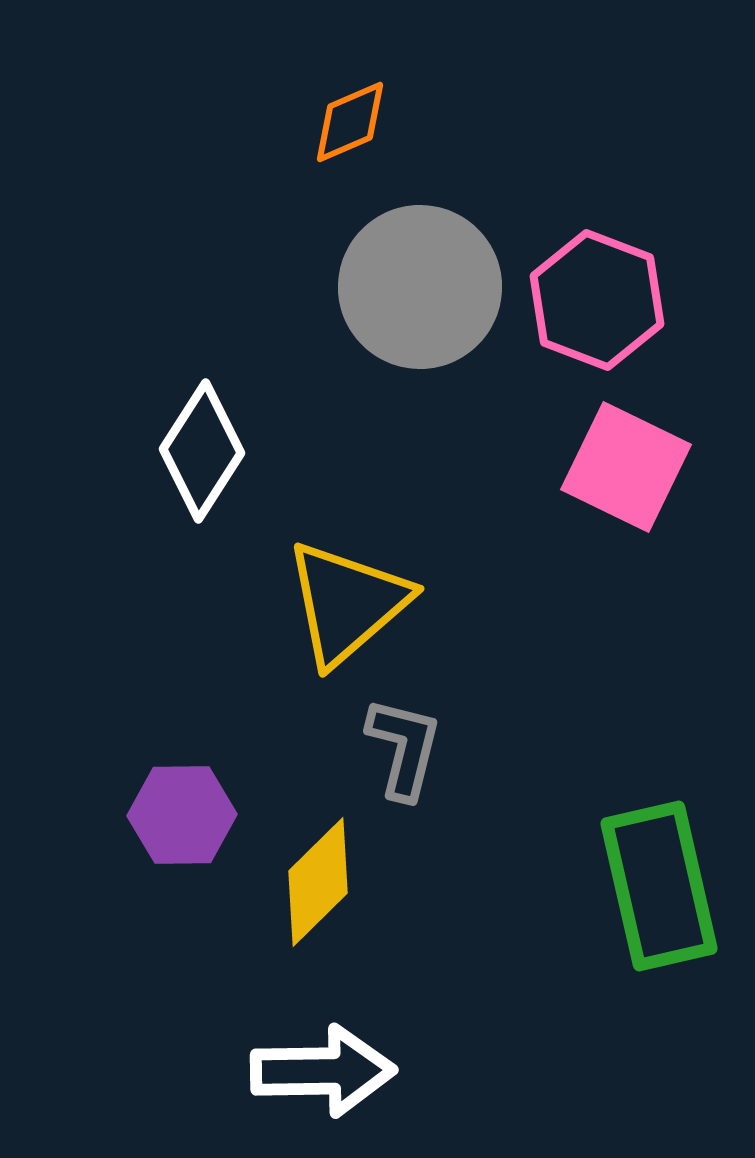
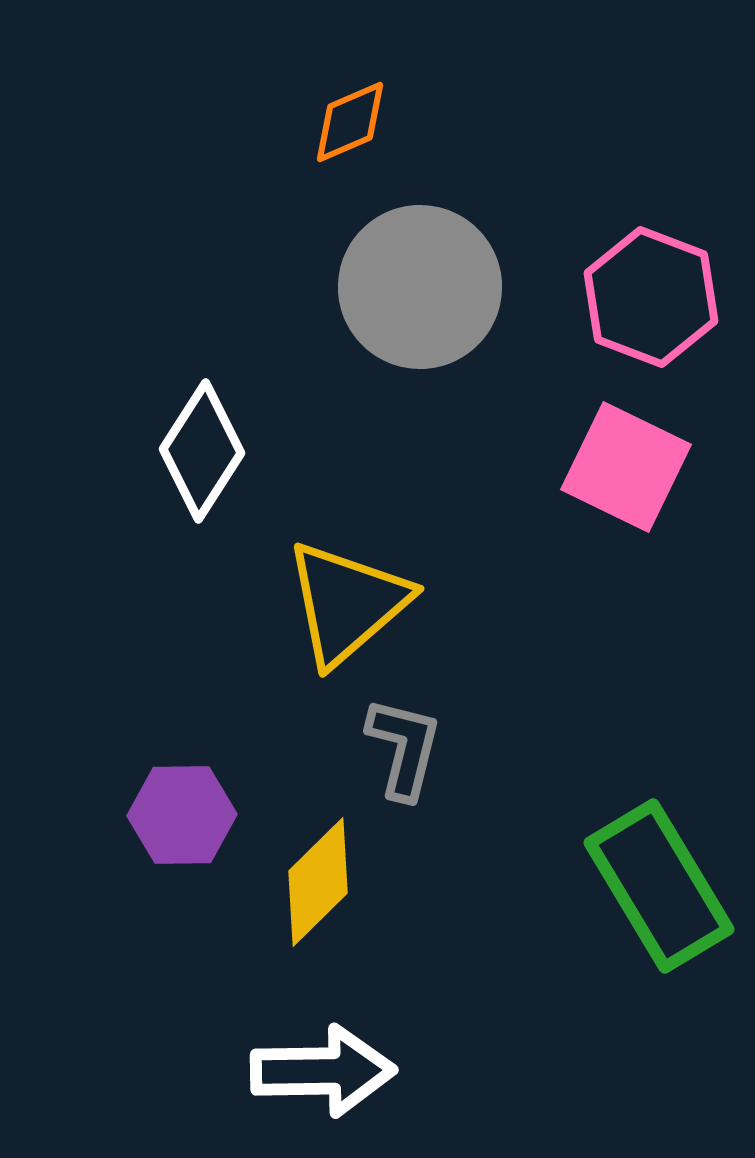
pink hexagon: moved 54 px right, 3 px up
green rectangle: rotated 18 degrees counterclockwise
